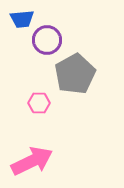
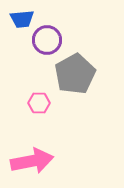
pink arrow: rotated 15 degrees clockwise
